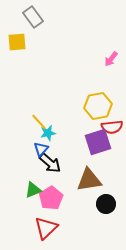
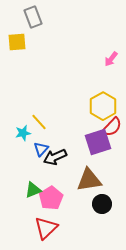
gray rectangle: rotated 15 degrees clockwise
yellow hexagon: moved 5 px right; rotated 20 degrees counterclockwise
red semicircle: rotated 40 degrees counterclockwise
cyan star: moved 25 px left
black arrow: moved 5 px right, 6 px up; rotated 115 degrees clockwise
black circle: moved 4 px left
